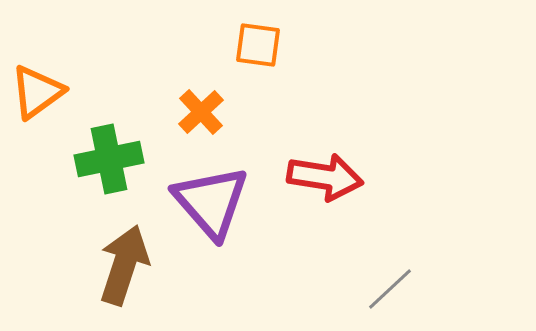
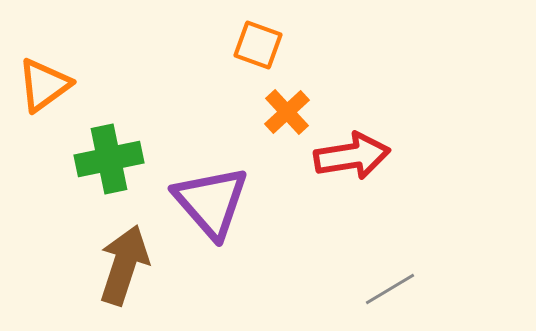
orange square: rotated 12 degrees clockwise
orange triangle: moved 7 px right, 7 px up
orange cross: moved 86 px right
red arrow: moved 27 px right, 21 px up; rotated 18 degrees counterclockwise
gray line: rotated 12 degrees clockwise
